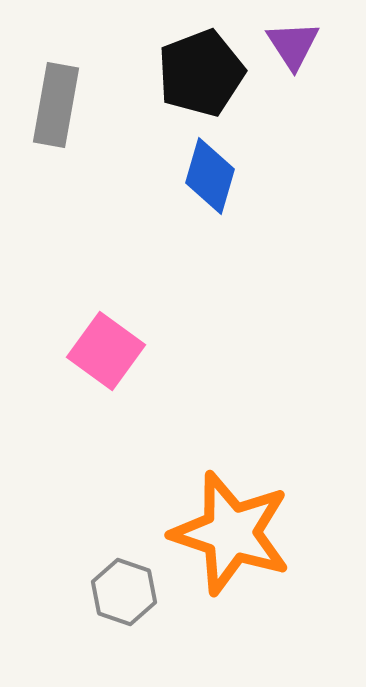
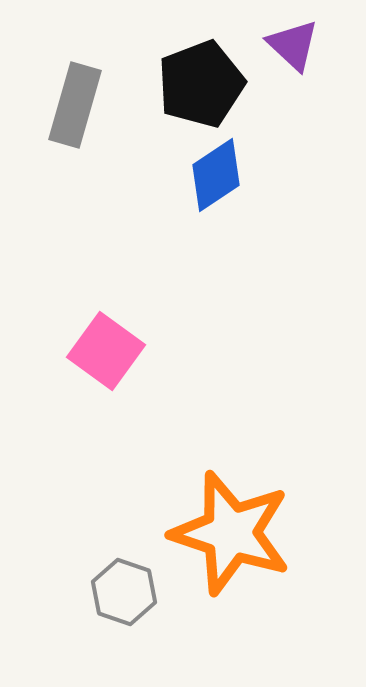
purple triangle: rotated 14 degrees counterclockwise
black pentagon: moved 11 px down
gray rectangle: moved 19 px right; rotated 6 degrees clockwise
blue diamond: moved 6 px right, 1 px up; rotated 40 degrees clockwise
